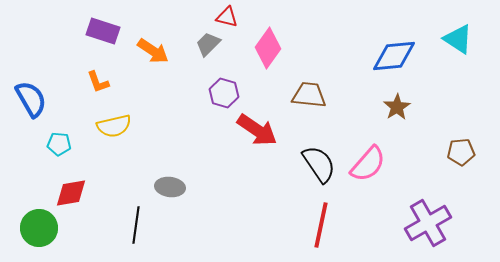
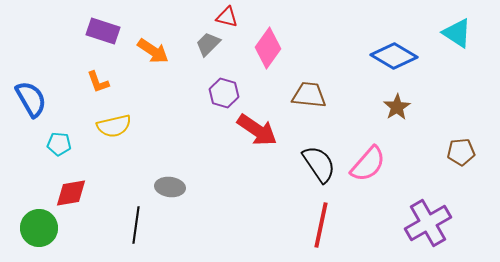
cyan triangle: moved 1 px left, 6 px up
blue diamond: rotated 36 degrees clockwise
